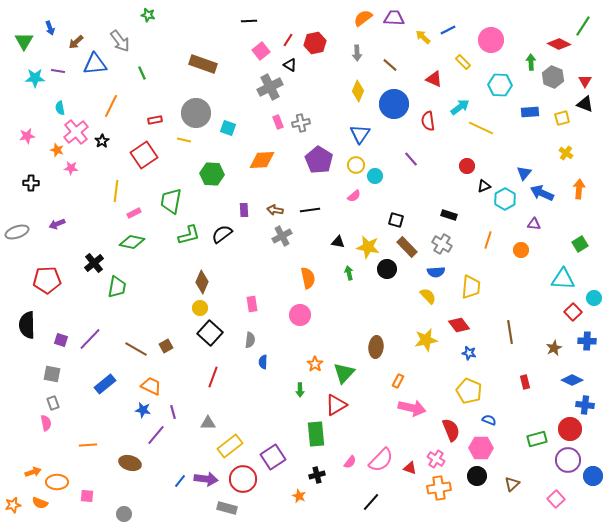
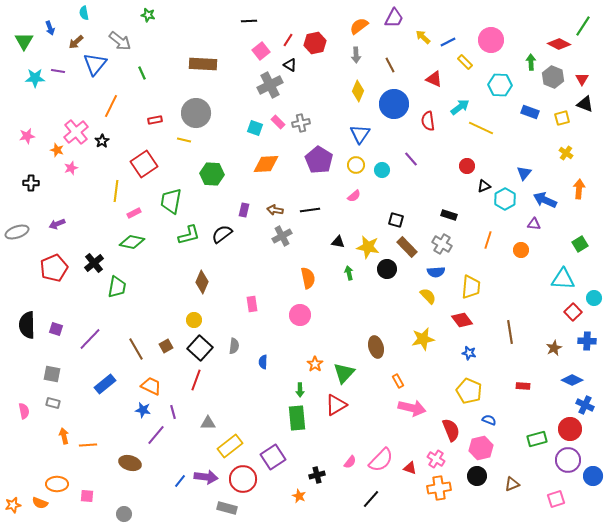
orange semicircle at (363, 18): moved 4 px left, 8 px down
purple trapezoid at (394, 18): rotated 115 degrees clockwise
blue line at (448, 30): moved 12 px down
gray arrow at (120, 41): rotated 15 degrees counterclockwise
gray arrow at (357, 53): moved 1 px left, 2 px down
yellow rectangle at (463, 62): moved 2 px right
blue triangle at (95, 64): rotated 45 degrees counterclockwise
brown rectangle at (203, 64): rotated 16 degrees counterclockwise
brown line at (390, 65): rotated 21 degrees clockwise
red triangle at (585, 81): moved 3 px left, 2 px up
gray cross at (270, 87): moved 2 px up
cyan semicircle at (60, 108): moved 24 px right, 95 px up
blue rectangle at (530, 112): rotated 24 degrees clockwise
pink rectangle at (278, 122): rotated 24 degrees counterclockwise
cyan square at (228, 128): moved 27 px right
red square at (144, 155): moved 9 px down
orange diamond at (262, 160): moved 4 px right, 4 px down
pink star at (71, 168): rotated 24 degrees counterclockwise
cyan circle at (375, 176): moved 7 px right, 6 px up
blue arrow at (542, 193): moved 3 px right, 7 px down
purple rectangle at (244, 210): rotated 16 degrees clockwise
red pentagon at (47, 280): moved 7 px right, 12 px up; rotated 20 degrees counterclockwise
yellow circle at (200, 308): moved 6 px left, 12 px down
red diamond at (459, 325): moved 3 px right, 5 px up
black square at (210, 333): moved 10 px left, 15 px down
purple square at (61, 340): moved 5 px left, 11 px up
gray semicircle at (250, 340): moved 16 px left, 6 px down
yellow star at (426, 340): moved 3 px left, 1 px up
brown ellipse at (376, 347): rotated 20 degrees counterclockwise
brown line at (136, 349): rotated 30 degrees clockwise
red line at (213, 377): moved 17 px left, 3 px down
orange rectangle at (398, 381): rotated 56 degrees counterclockwise
red rectangle at (525, 382): moved 2 px left, 4 px down; rotated 72 degrees counterclockwise
gray rectangle at (53, 403): rotated 56 degrees counterclockwise
blue cross at (585, 405): rotated 18 degrees clockwise
pink semicircle at (46, 423): moved 22 px left, 12 px up
green rectangle at (316, 434): moved 19 px left, 16 px up
pink hexagon at (481, 448): rotated 15 degrees counterclockwise
orange arrow at (33, 472): moved 31 px right, 36 px up; rotated 84 degrees counterclockwise
purple arrow at (206, 479): moved 2 px up
orange ellipse at (57, 482): moved 2 px down
brown triangle at (512, 484): rotated 21 degrees clockwise
pink square at (556, 499): rotated 24 degrees clockwise
black line at (371, 502): moved 3 px up
